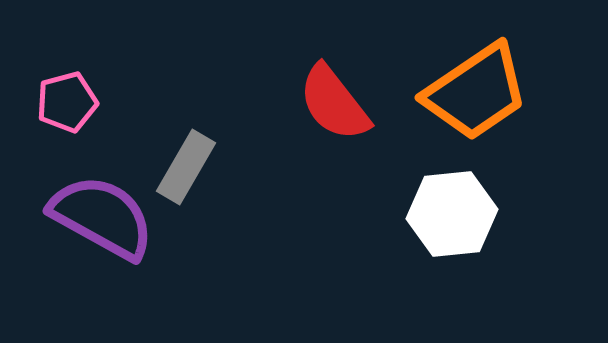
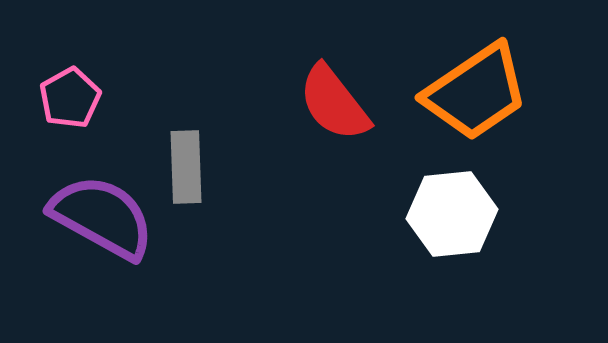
pink pentagon: moved 3 px right, 4 px up; rotated 14 degrees counterclockwise
gray rectangle: rotated 32 degrees counterclockwise
